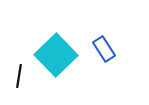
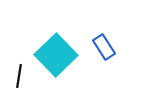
blue rectangle: moved 2 px up
